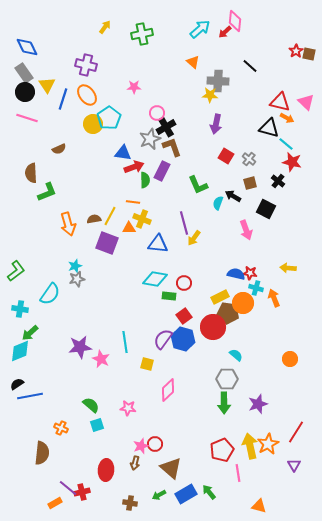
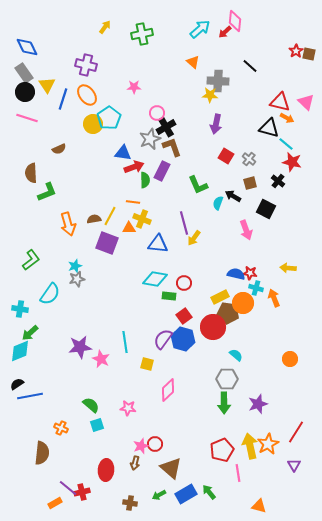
green L-shape at (16, 271): moved 15 px right, 11 px up
